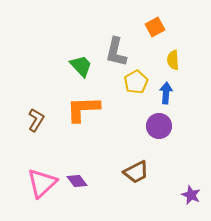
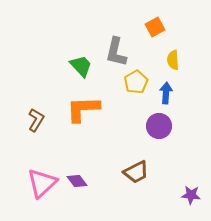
purple star: rotated 18 degrees counterclockwise
